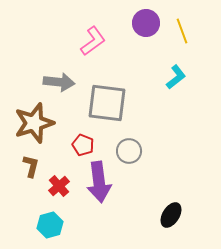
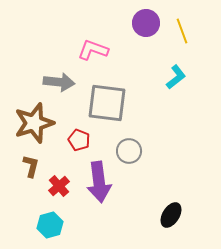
pink L-shape: moved 9 px down; rotated 124 degrees counterclockwise
red pentagon: moved 4 px left, 5 px up
